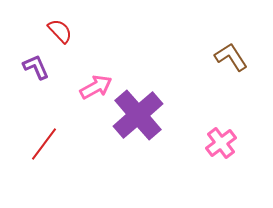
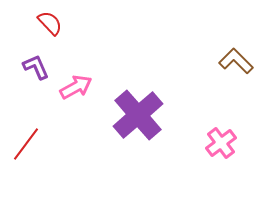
red semicircle: moved 10 px left, 8 px up
brown L-shape: moved 5 px right, 4 px down; rotated 12 degrees counterclockwise
pink arrow: moved 20 px left
red line: moved 18 px left
